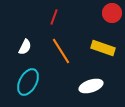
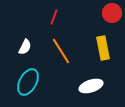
yellow rectangle: rotated 60 degrees clockwise
